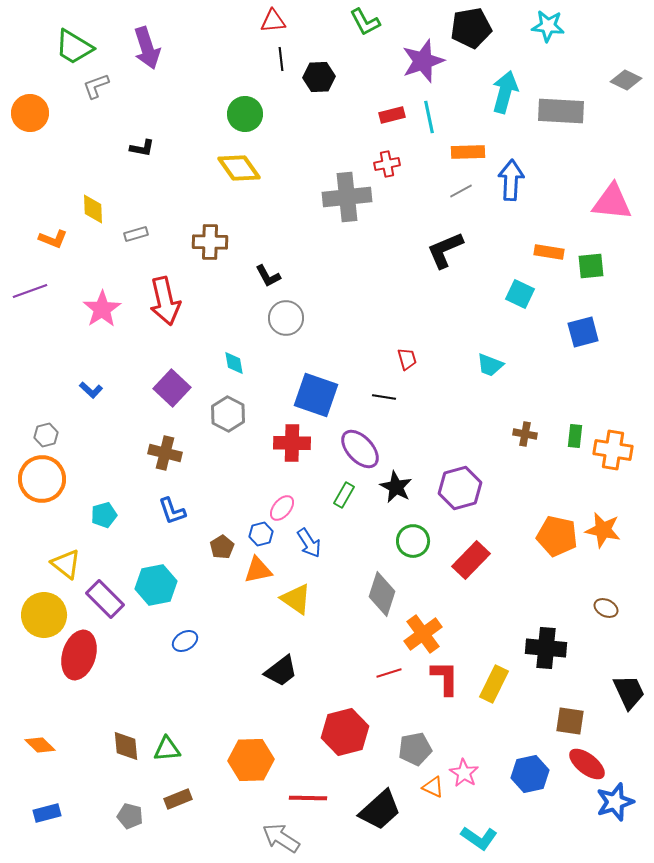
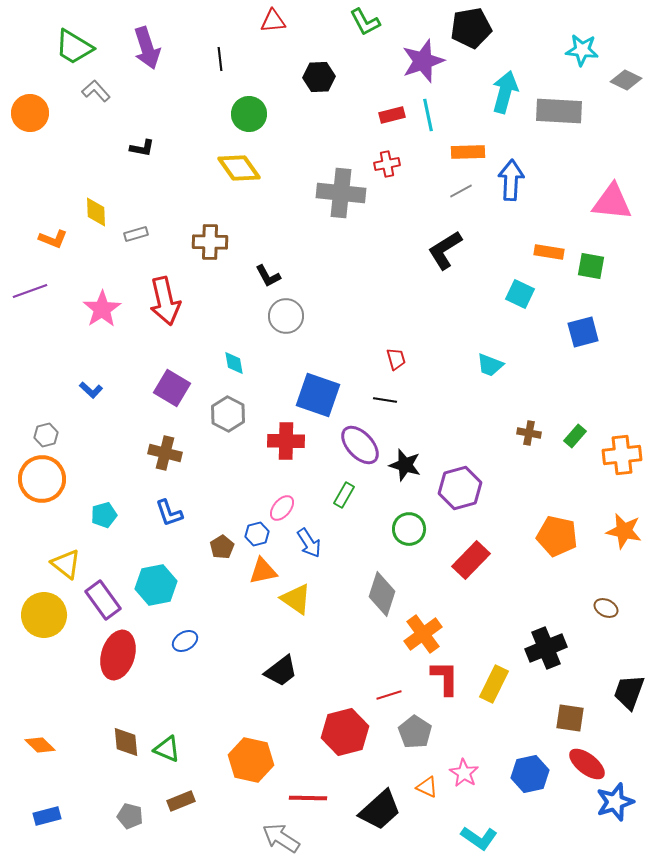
cyan star at (548, 26): moved 34 px right, 24 px down
black line at (281, 59): moved 61 px left
gray L-shape at (96, 86): moved 5 px down; rotated 68 degrees clockwise
gray rectangle at (561, 111): moved 2 px left
green circle at (245, 114): moved 4 px right
cyan line at (429, 117): moved 1 px left, 2 px up
gray cross at (347, 197): moved 6 px left, 4 px up; rotated 12 degrees clockwise
yellow diamond at (93, 209): moved 3 px right, 3 px down
black L-shape at (445, 250): rotated 9 degrees counterclockwise
green square at (591, 266): rotated 16 degrees clockwise
gray circle at (286, 318): moved 2 px up
red trapezoid at (407, 359): moved 11 px left
purple square at (172, 388): rotated 12 degrees counterclockwise
blue square at (316, 395): moved 2 px right
black line at (384, 397): moved 1 px right, 3 px down
brown cross at (525, 434): moved 4 px right, 1 px up
green rectangle at (575, 436): rotated 35 degrees clockwise
red cross at (292, 443): moved 6 px left, 2 px up
purple ellipse at (360, 449): moved 4 px up
orange cross at (613, 450): moved 9 px right, 5 px down; rotated 15 degrees counterclockwise
black star at (396, 487): moved 9 px right, 22 px up; rotated 12 degrees counterclockwise
blue L-shape at (172, 511): moved 3 px left, 2 px down
orange star at (603, 530): moved 21 px right, 1 px down
blue hexagon at (261, 534): moved 4 px left
green circle at (413, 541): moved 4 px left, 12 px up
orange triangle at (258, 570): moved 5 px right, 1 px down
purple rectangle at (105, 599): moved 2 px left, 1 px down; rotated 9 degrees clockwise
black cross at (546, 648): rotated 27 degrees counterclockwise
red ellipse at (79, 655): moved 39 px right
red line at (389, 673): moved 22 px down
black trapezoid at (629, 692): rotated 135 degrees counterclockwise
brown square at (570, 721): moved 3 px up
brown diamond at (126, 746): moved 4 px up
green triangle at (167, 749): rotated 28 degrees clockwise
gray pentagon at (415, 749): moved 17 px up; rotated 28 degrees counterclockwise
orange hexagon at (251, 760): rotated 15 degrees clockwise
orange triangle at (433, 787): moved 6 px left
brown rectangle at (178, 799): moved 3 px right, 2 px down
blue rectangle at (47, 813): moved 3 px down
